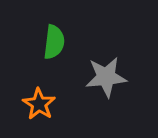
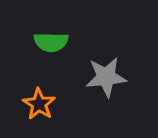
green semicircle: moved 3 px left; rotated 84 degrees clockwise
